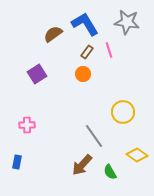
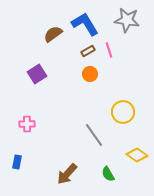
gray star: moved 2 px up
brown rectangle: moved 1 px right, 1 px up; rotated 24 degrees clockwise
orange circle: moved 7 px right
pink cross: moved 1 px up
gray line: moved 1 px up
brown arrow: moved 15 px left, 9 px down
green semicircle: moved 2 px left, 2 px down
